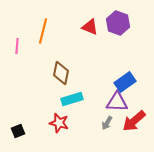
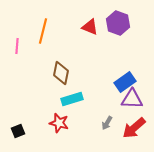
purple triangle: moved 15 px right, 3 px up
red arrow: moved 7 px down
